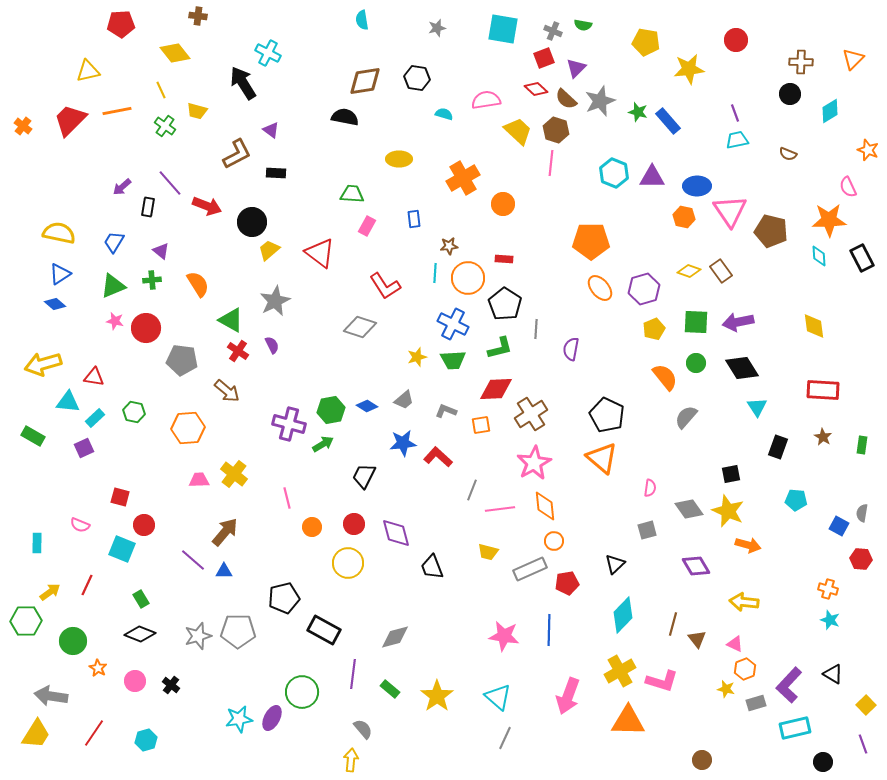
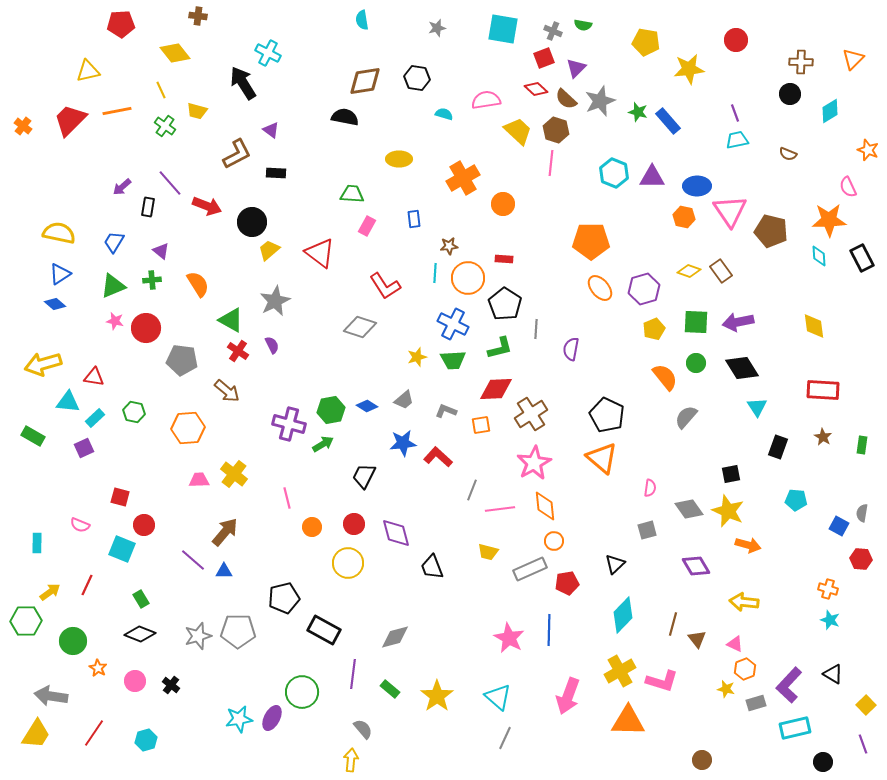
pink star at (504, 636): moved 5 px right, 2 px down; rotated 20 degrees clockwise
